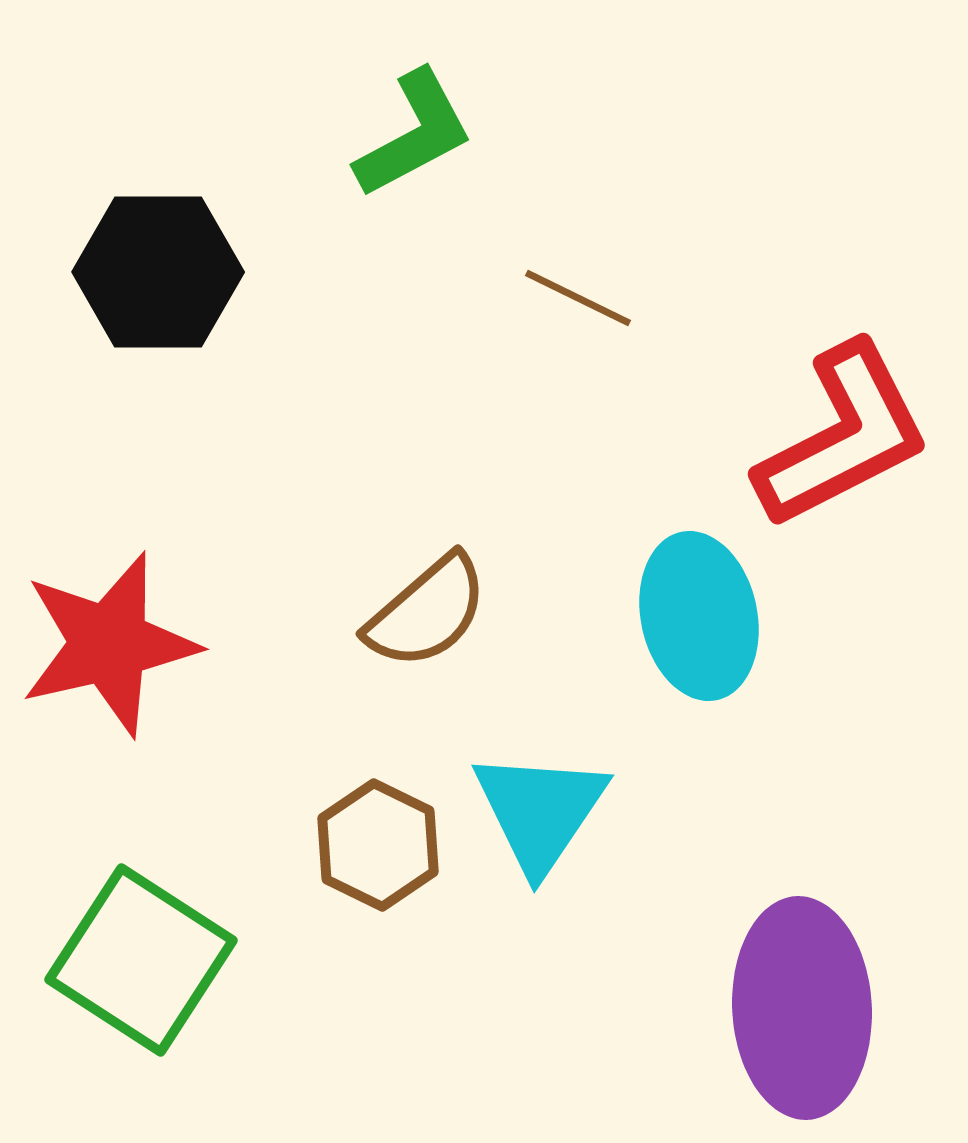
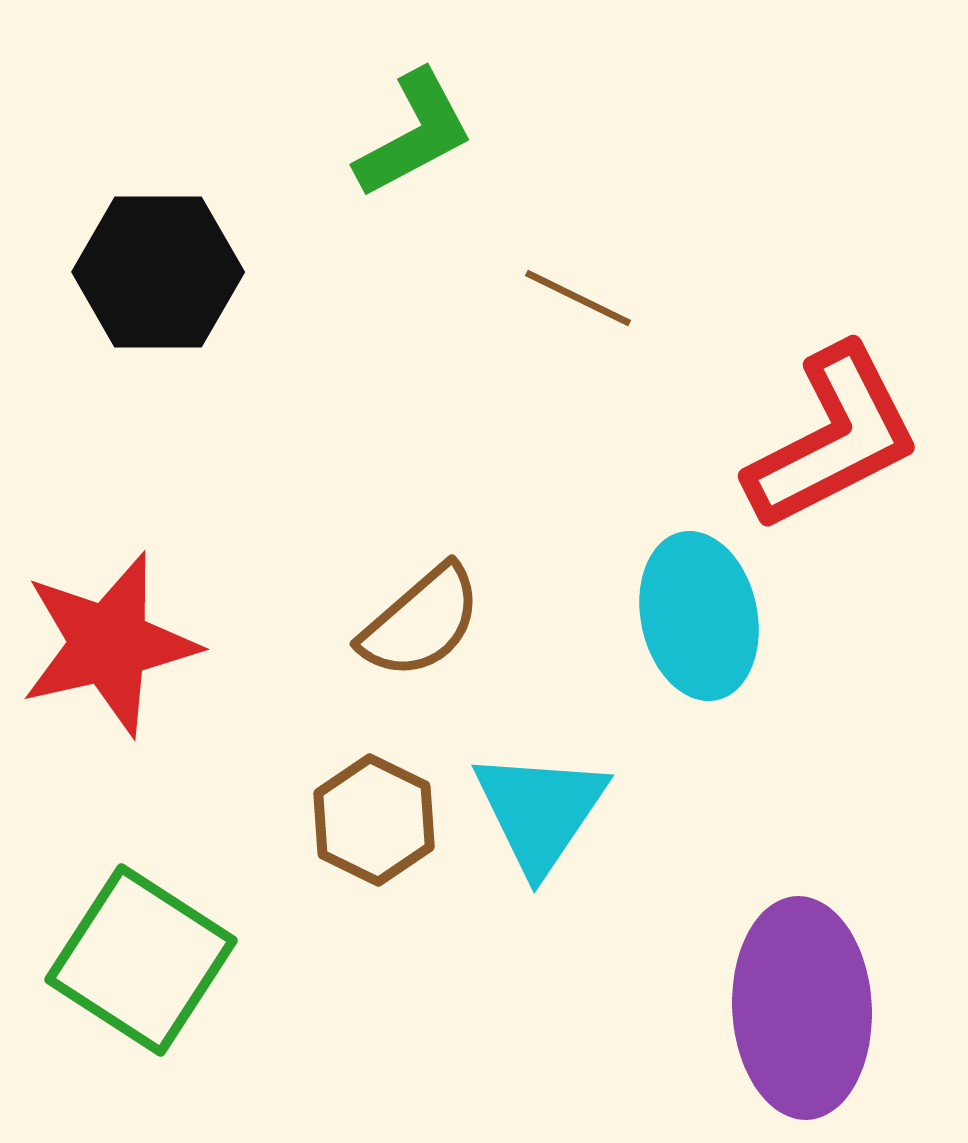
red L-shape: moved 10 px left, 2 px down
brown semicircle: moved 6 px left, 10 px down
brown hexagon: moved 4 px left, 25 px up
